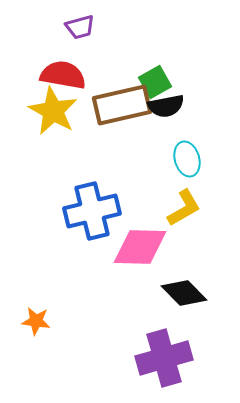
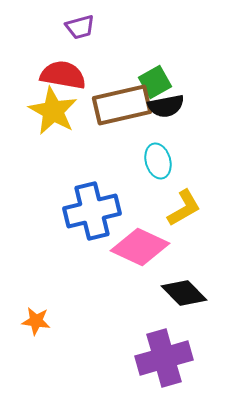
cyan ellipse: moved 29 px left, 2 px down
pink diamond: rotated 24 degrees clockwise
